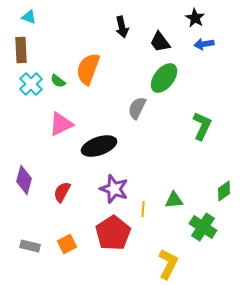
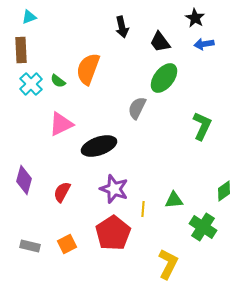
cyan triangle: rotated 42 degrees counterclockwise
